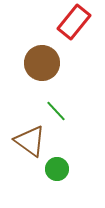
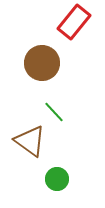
green line: moved 2 px left, 1 px down
green circle: moved 10 px down
